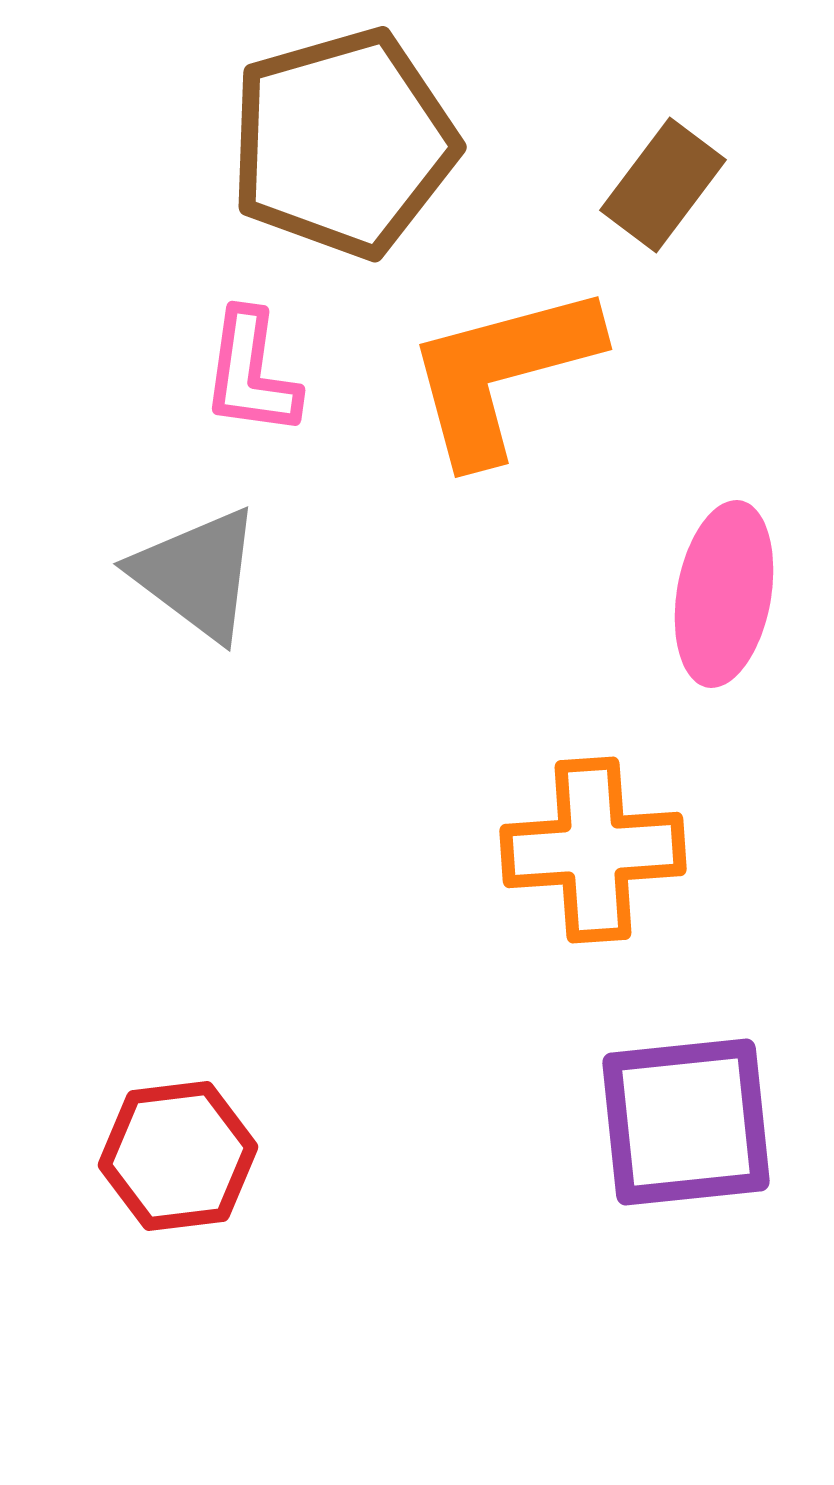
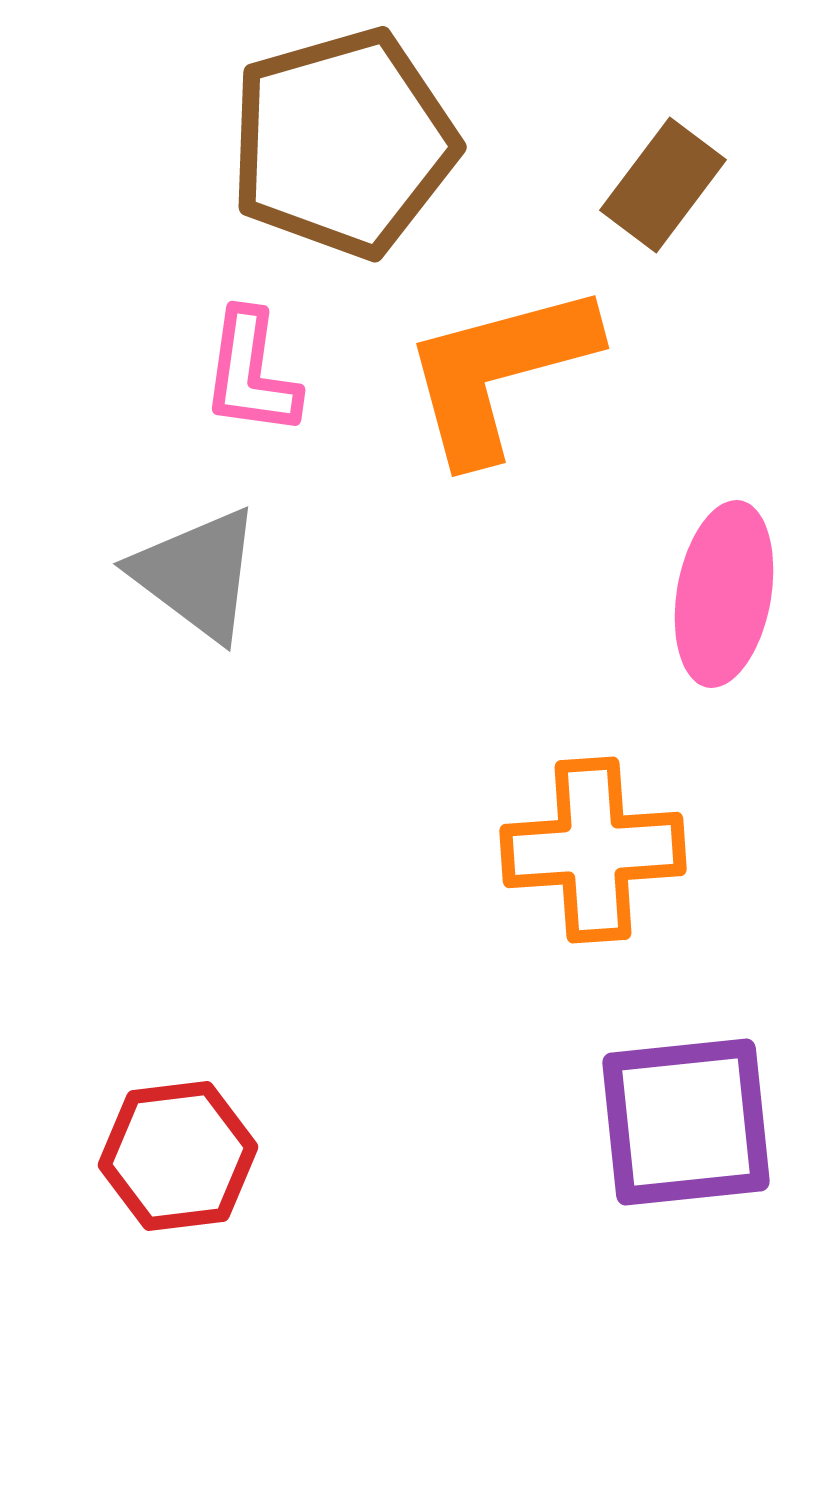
orange L-shape: moved 3 px left, 1 px up
